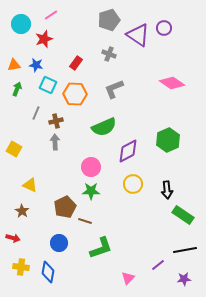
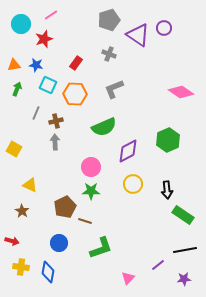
pink diamond: moved 9 px right, 9 px down
red arrow: moved 1 px left, 3 px down
